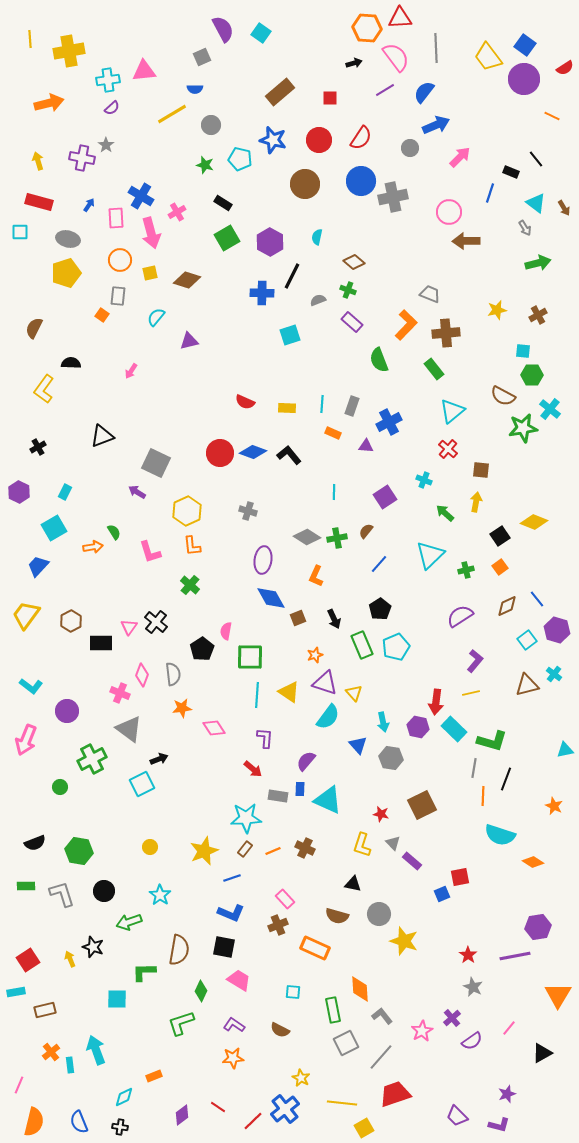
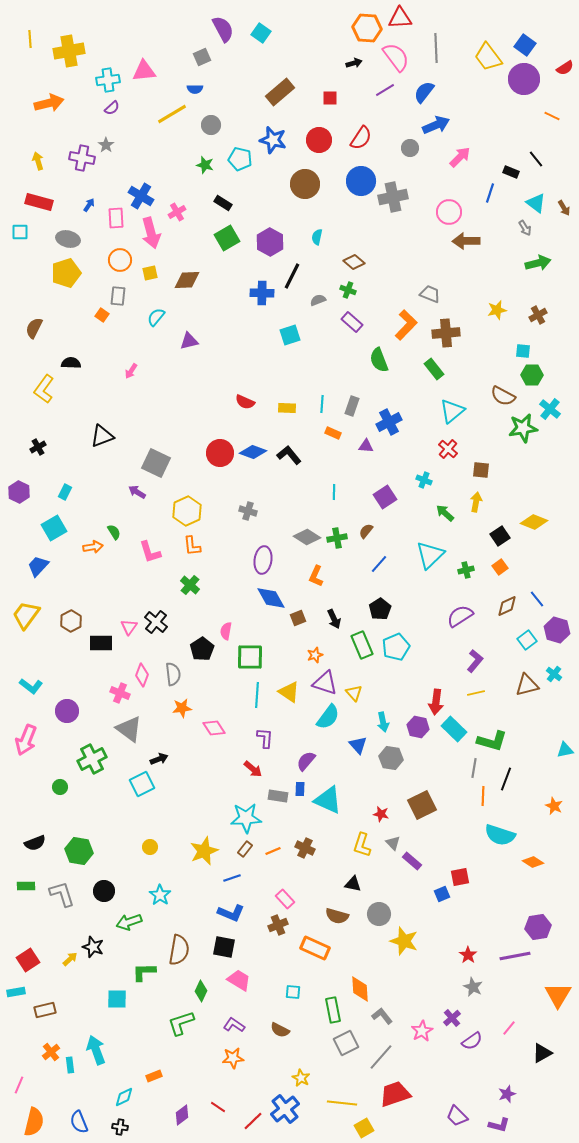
brown diamond at (187, 280): rotated 20 degrees counterclockwise
yellow line at (471, 693): moved 5 px right
yellow arrow at (70, 959): rotated 70 degrees clockwise
